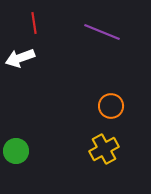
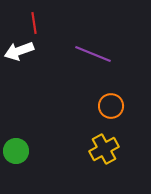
purple line: moved 9 px left, 22 px down
white arrow: moved 1 px left, 7 px up
